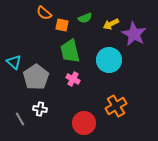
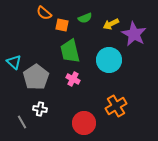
gray line: moved 2 px right, 3 px down
